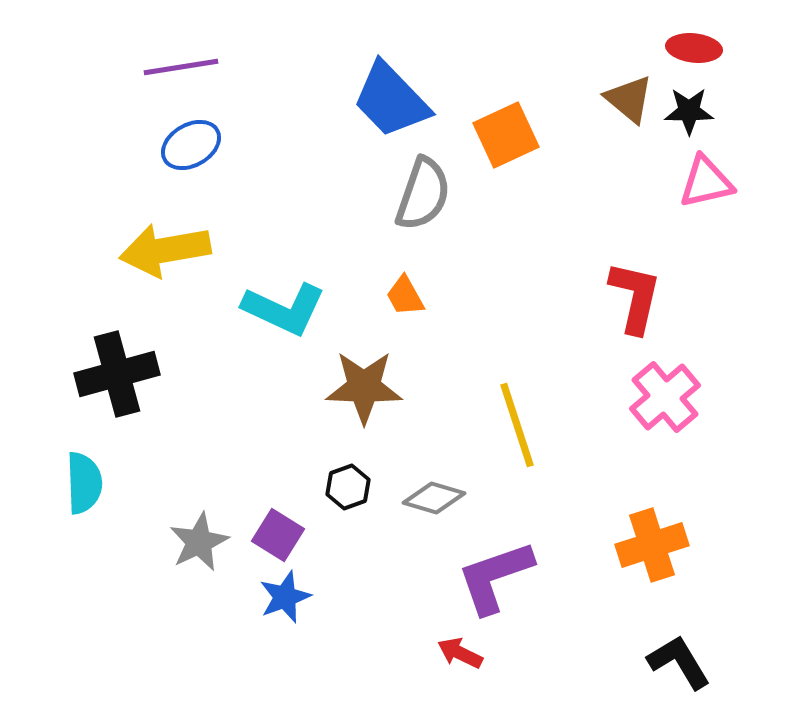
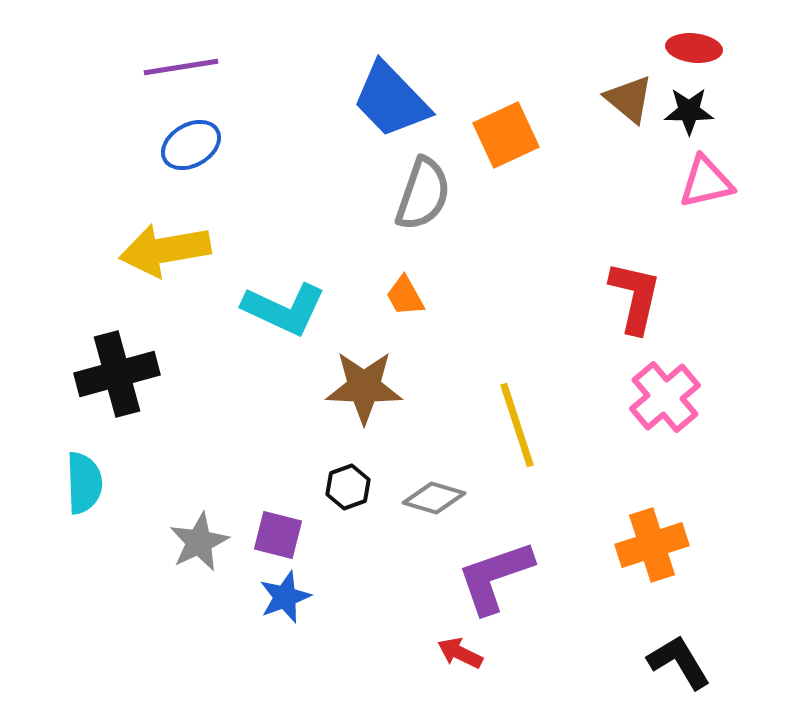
purple square: rotated 18 degrees counterclockwise
